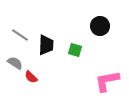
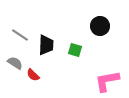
red semicircle: moved 2 px right, 2 px up
